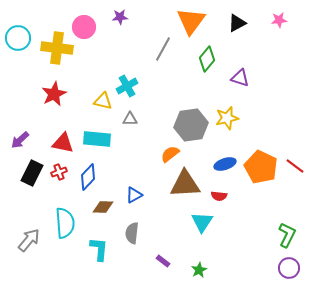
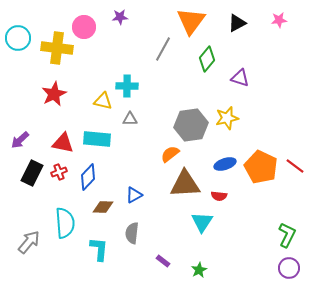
cyan cross: rotated 30 degrees clockwise
gray arrow: moved 2 px down
